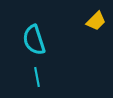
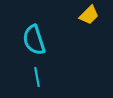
yellow trapezoid: moved 7 px left, 6 px up
